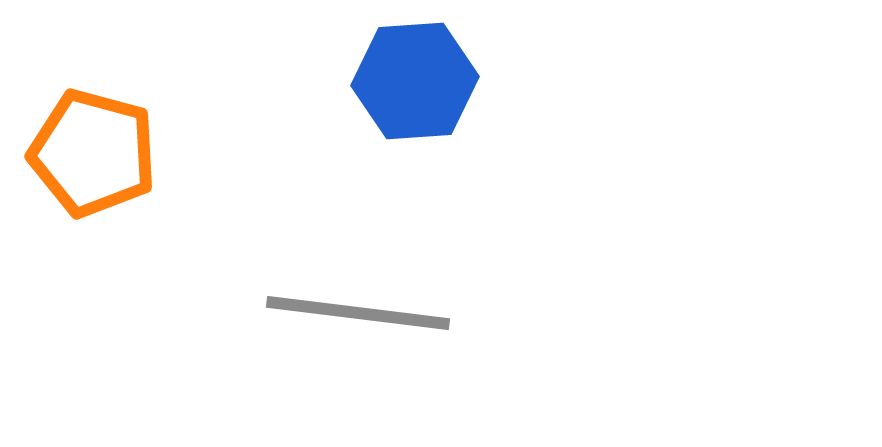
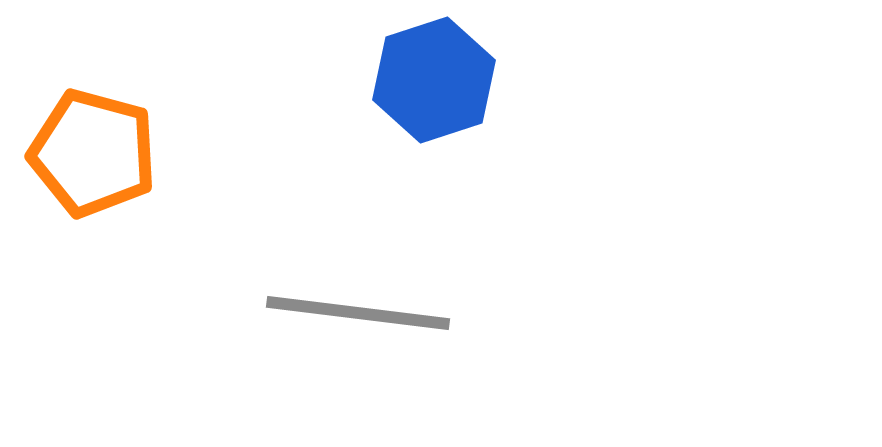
blue hexagon: moved 19 px right, 1 px up; rotated 14 degrees counterclockwise
